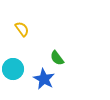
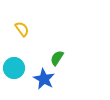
green semicircle: rotated 70 degrees clockwise
cyan circle: moved 1 px right, 1 px up
